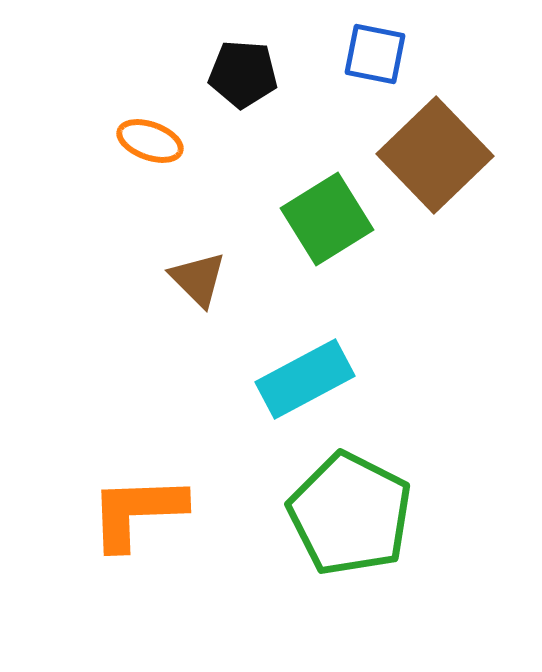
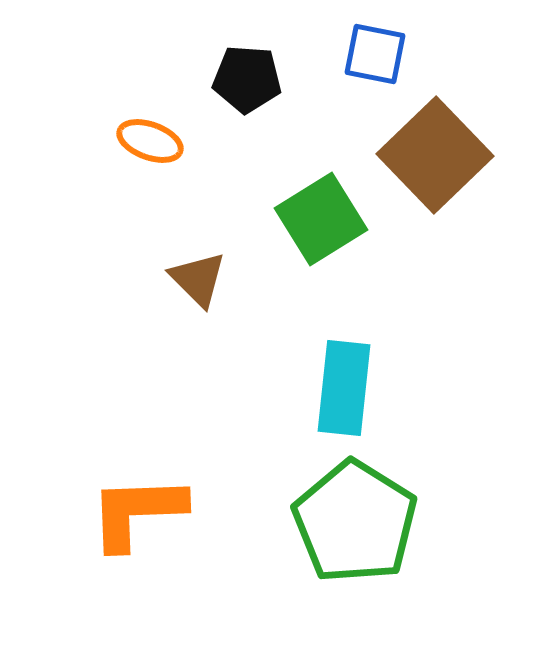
black pentagon: moved 4 px right, 5 px down
green square: moved 6 px left
cyan rectangle: moved 39 px right, 9 px down; rotated 56 degrees counterclockwise
green pentagon: moved 5 px right, 8 px down; rotated 5 degrees clockwise
